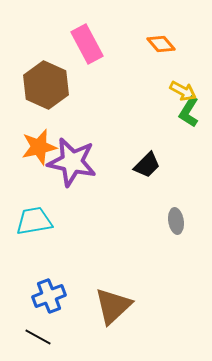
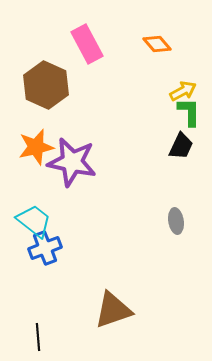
orange diamond: moved 4 px left
yellow arrow: rotated 56 degrees counterclockwise
green L-shape: rotated 148 degrees clockwise
orange star: moved 3 px left
black trapezoid: moved 34 px right, 19 px up; rotated 20 degrees counterclockwise
cyan trapezoid: rotated 48 degrees clockwise
blue cross: moved 4 px left, 48 px up
brown triangle: moved 4 px down; rotated 24 degrees clockwise
black line: rotated 56 degrees clockwise
